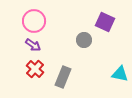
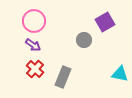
purple square: rotated 36 degrees clockwise
